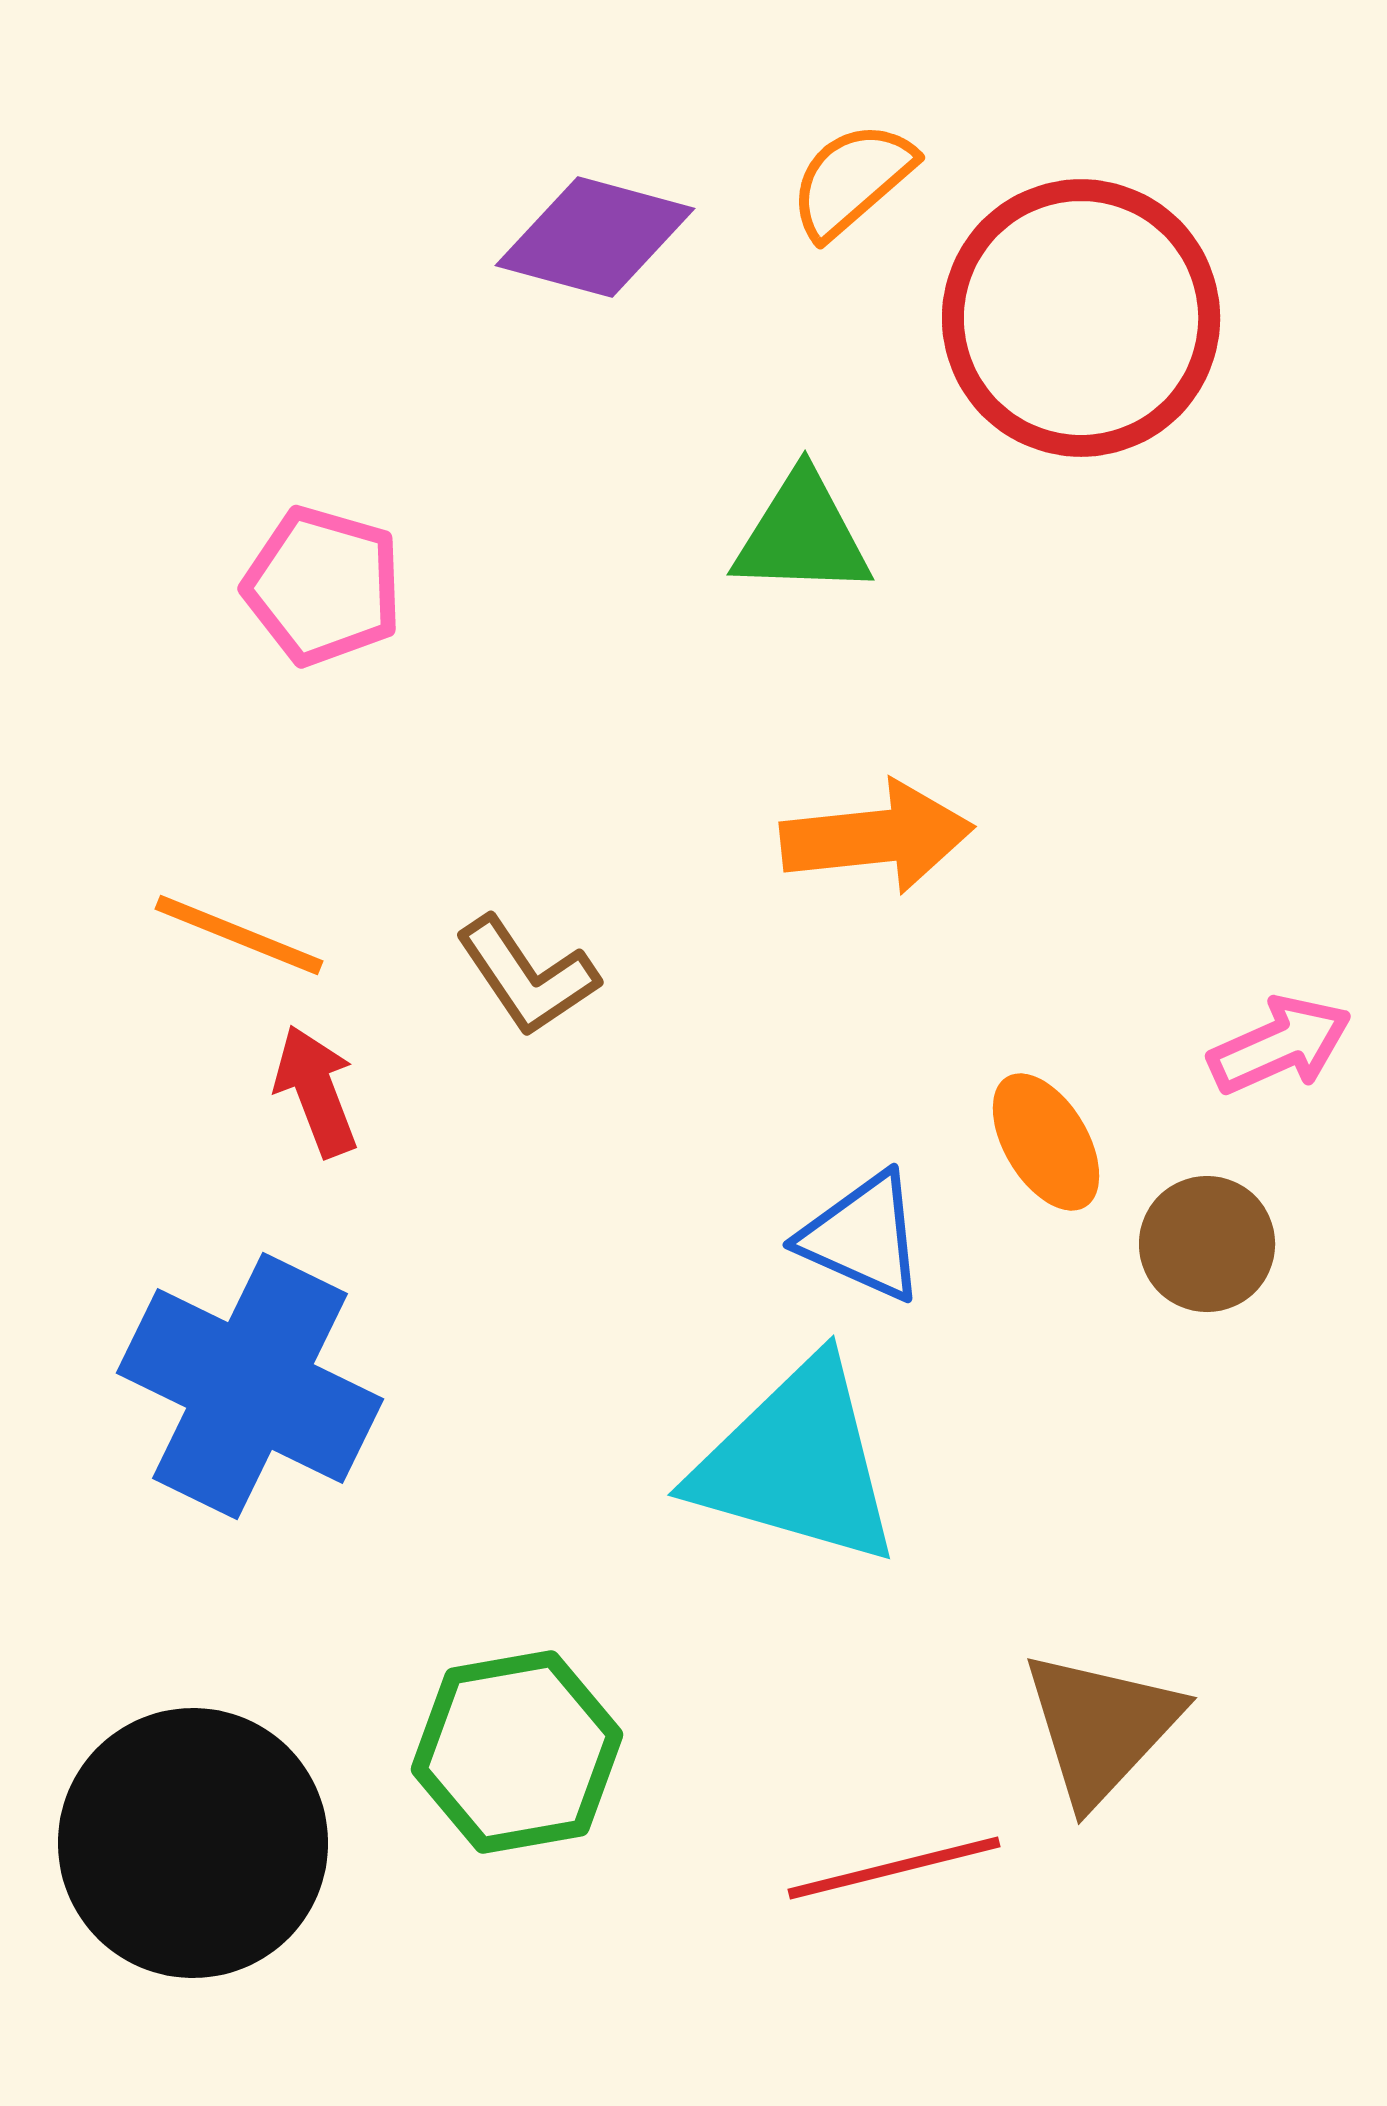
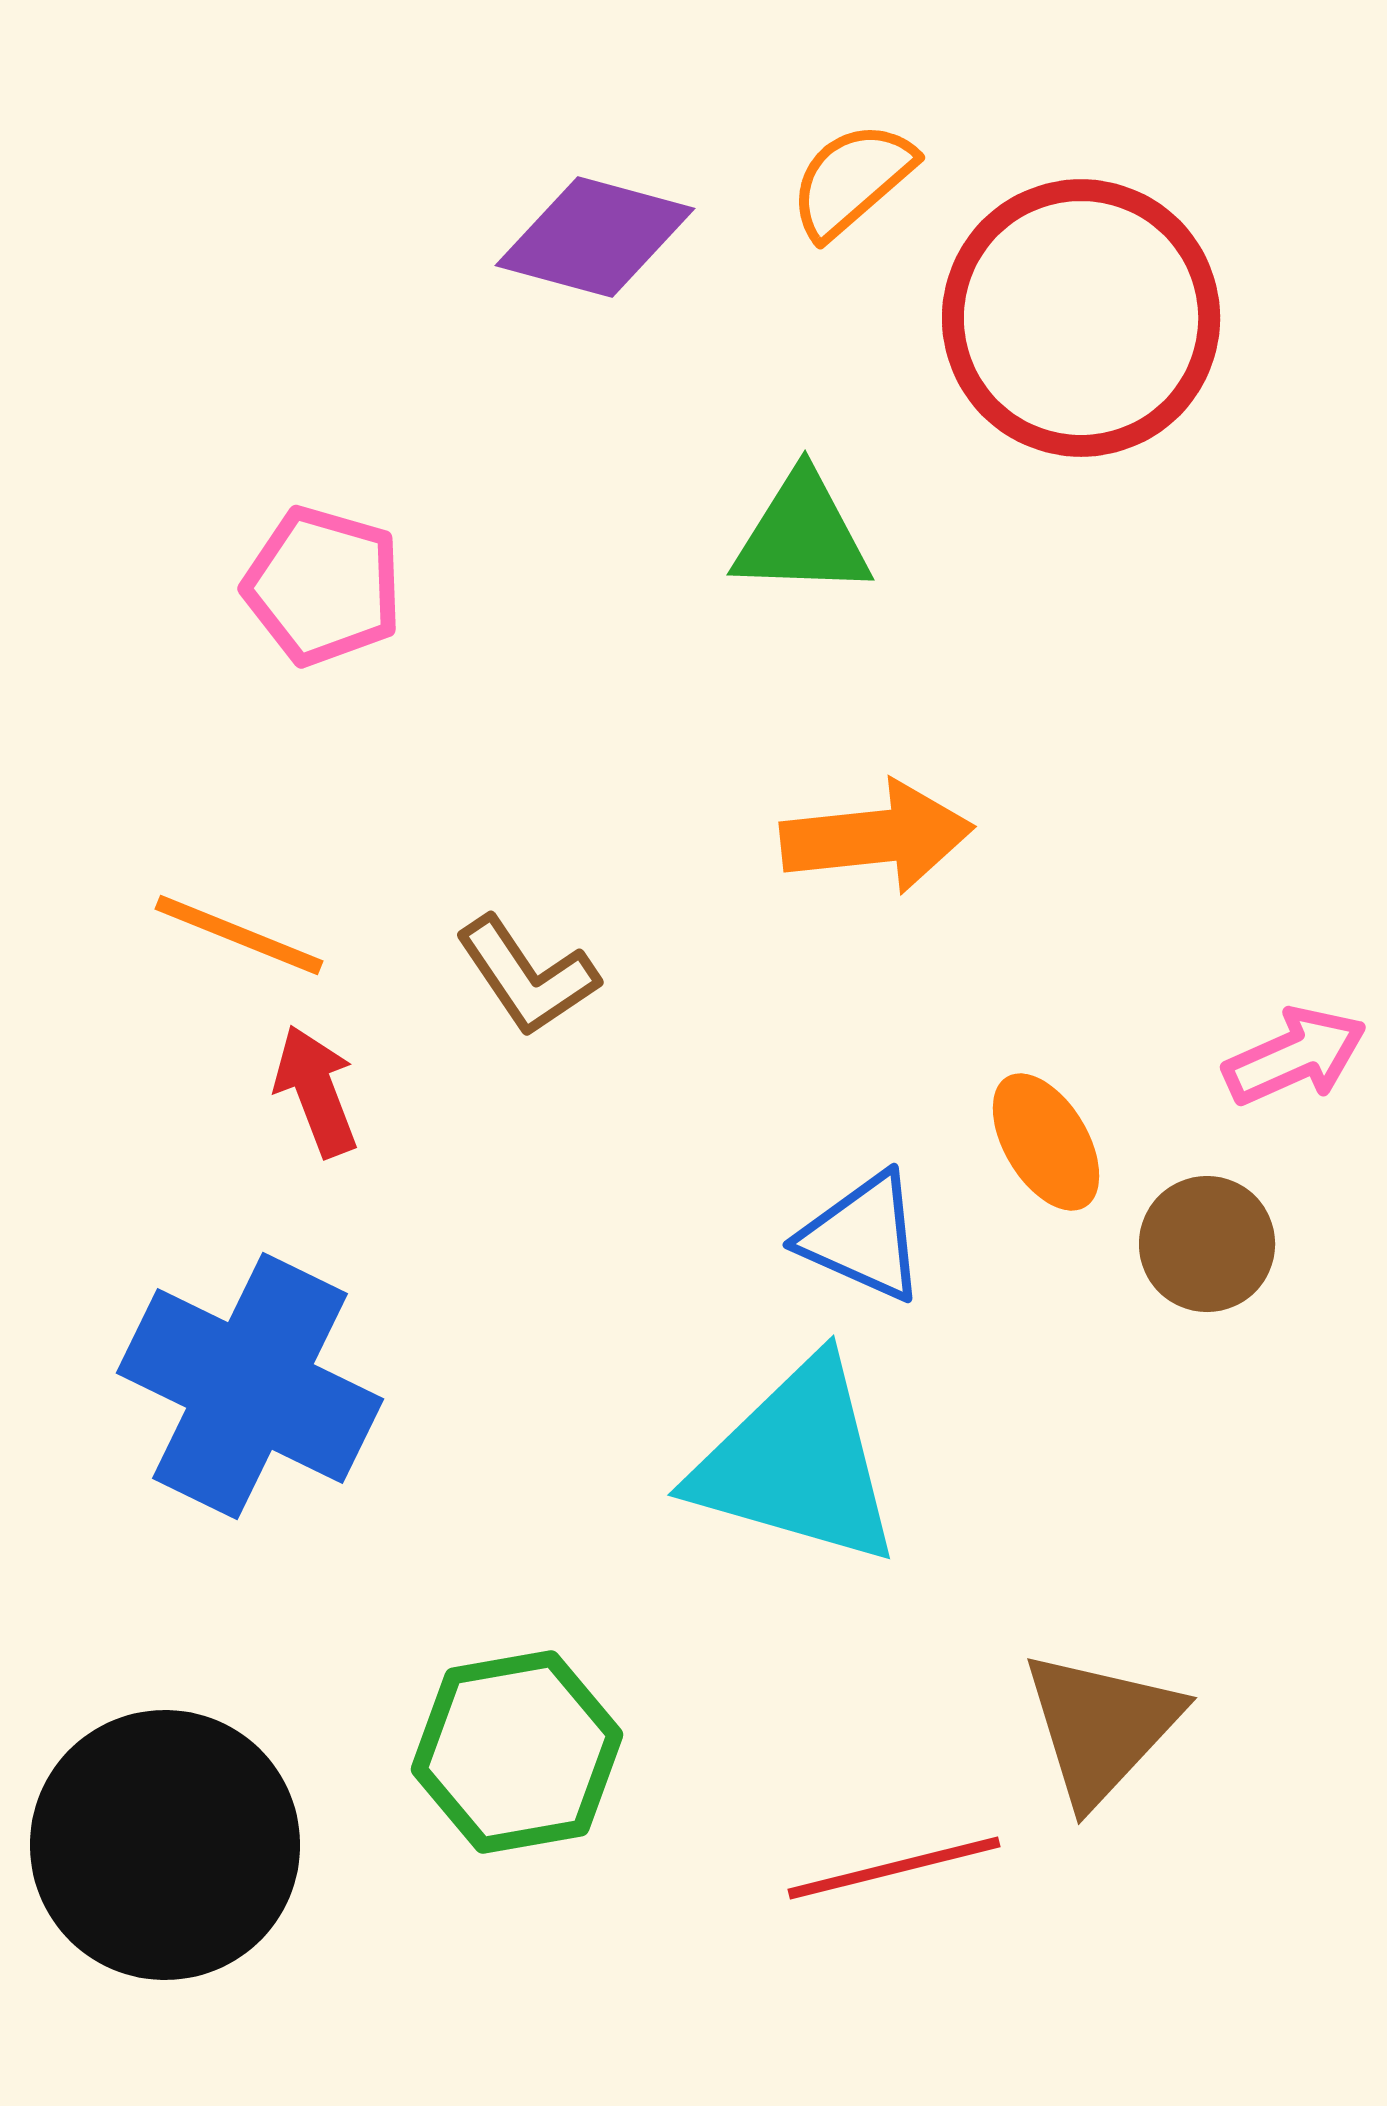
pink arrow: moved 15 px right, 11 px down
black circle: moved 28 px left, 2 px down
